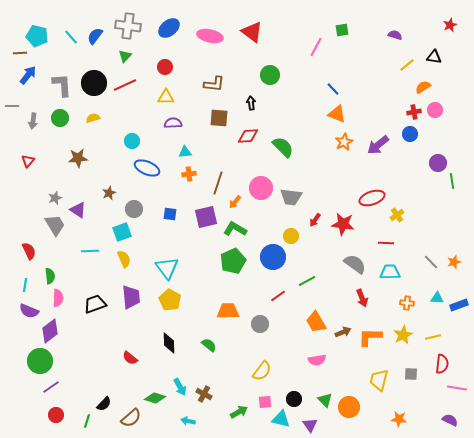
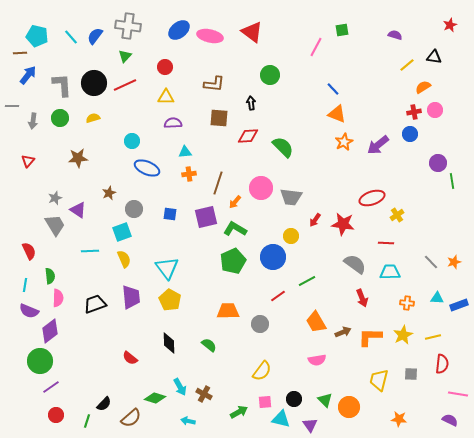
blue ellipse at (169, 28): moved 10 px right, 2 px down
pink line at (457, 388): moved 1 px right, 6 px down
